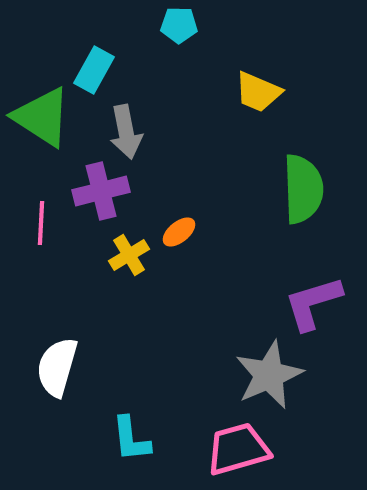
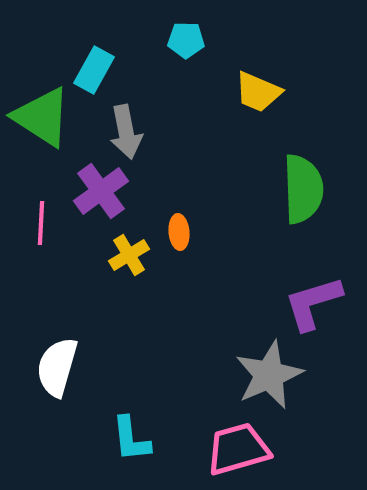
cyan pentagon: moved 7 px right, 15 px down
purple cross: rotated 22 degrees counterclockwise
orange ellipse: rotated 56 degrees counterclockwise
